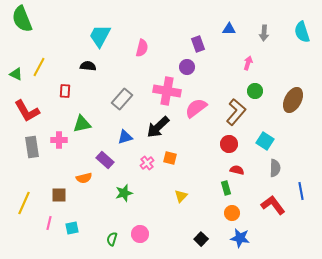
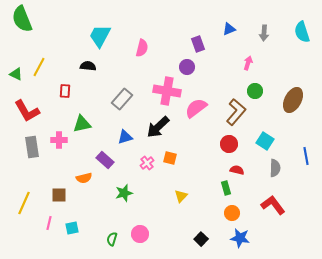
blue triangle at (229, 29): rotated 24 degrees counterclockwise
blue line at (301, 191): moved 5 px right, 35 px up
